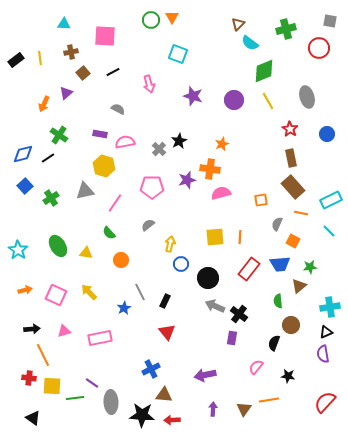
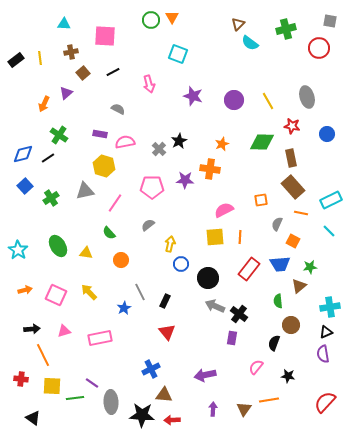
green diamond at (264, 71): moved 2 px left, 71 px down; rotated 25 degrees clockwise
red star at (290, 129): moved 2 px right, 3 px up; rotated 21 degrees counterclockwise
purple star at (187, 180): moved 2 px left; rotated 18 degrees clockwise
pink semicircle at (221, 193): moved 3 px right, 17 px down; rotated 12 degrees counterclockwise
red cross at (29, 378): moved 8 px left, 1 px down
